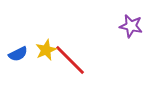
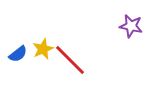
yellow star: moved 3 px left, 1 px up
blue semicircle: rotated 12 degrees counterclockwise
